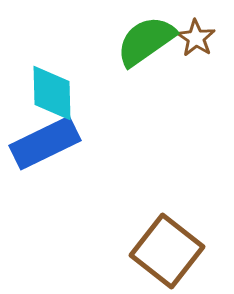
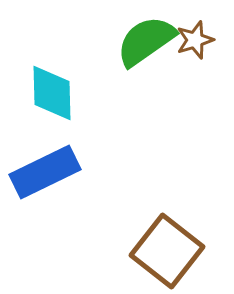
brown star: moved 1 px left, 2 px down; rotated 21 degrees clockwise
blue rectangle: moved 29 px down
